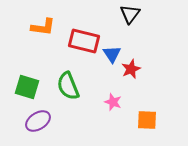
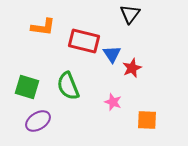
red star: moved 1 px right, 1 px up
